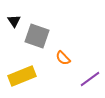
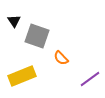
orange semicircle: moved 2 px left
